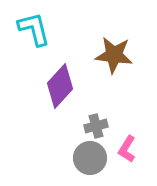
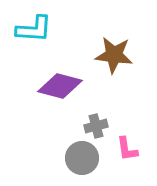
cyan L-shape: rotated 108 degrees clockwise
purple diamond: rotated 63 degrees clockwise
pink L-shape: rotated 40 degrees counterclockwise
gray circle: moved 8 px left
